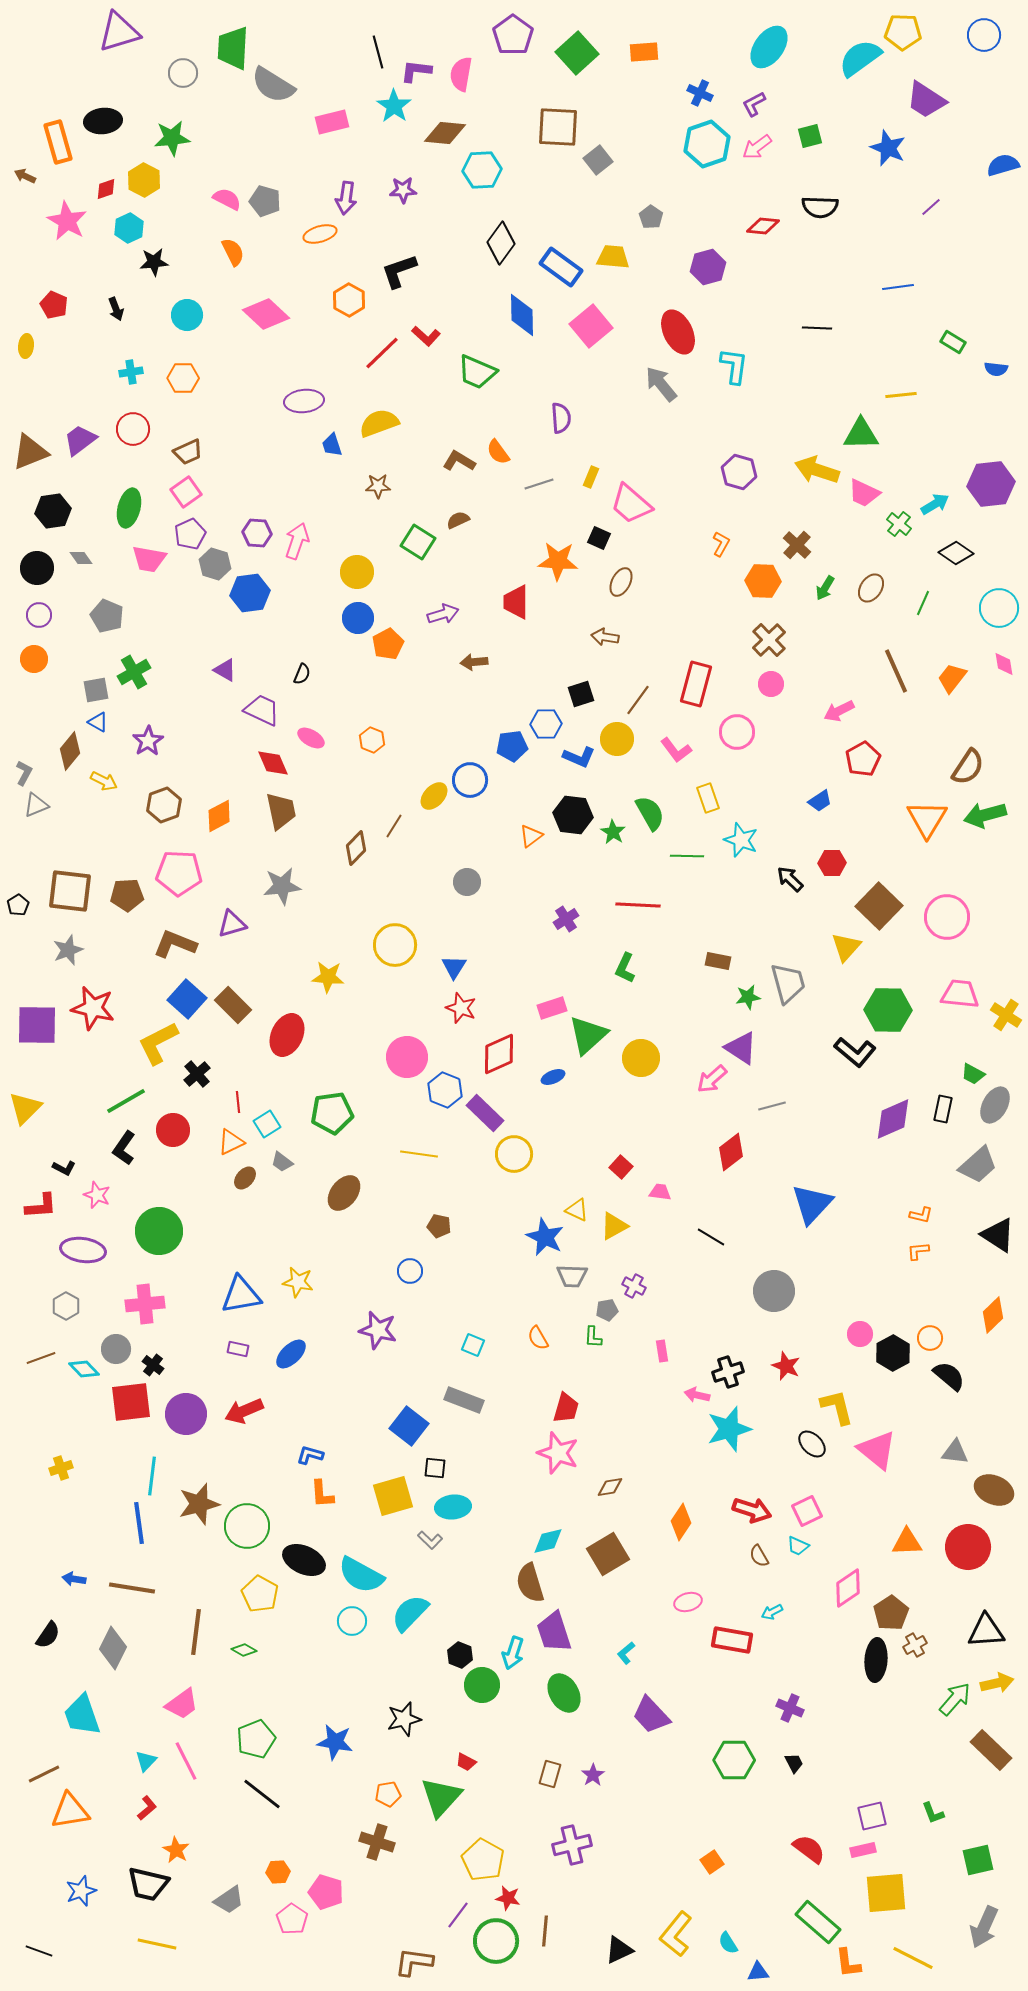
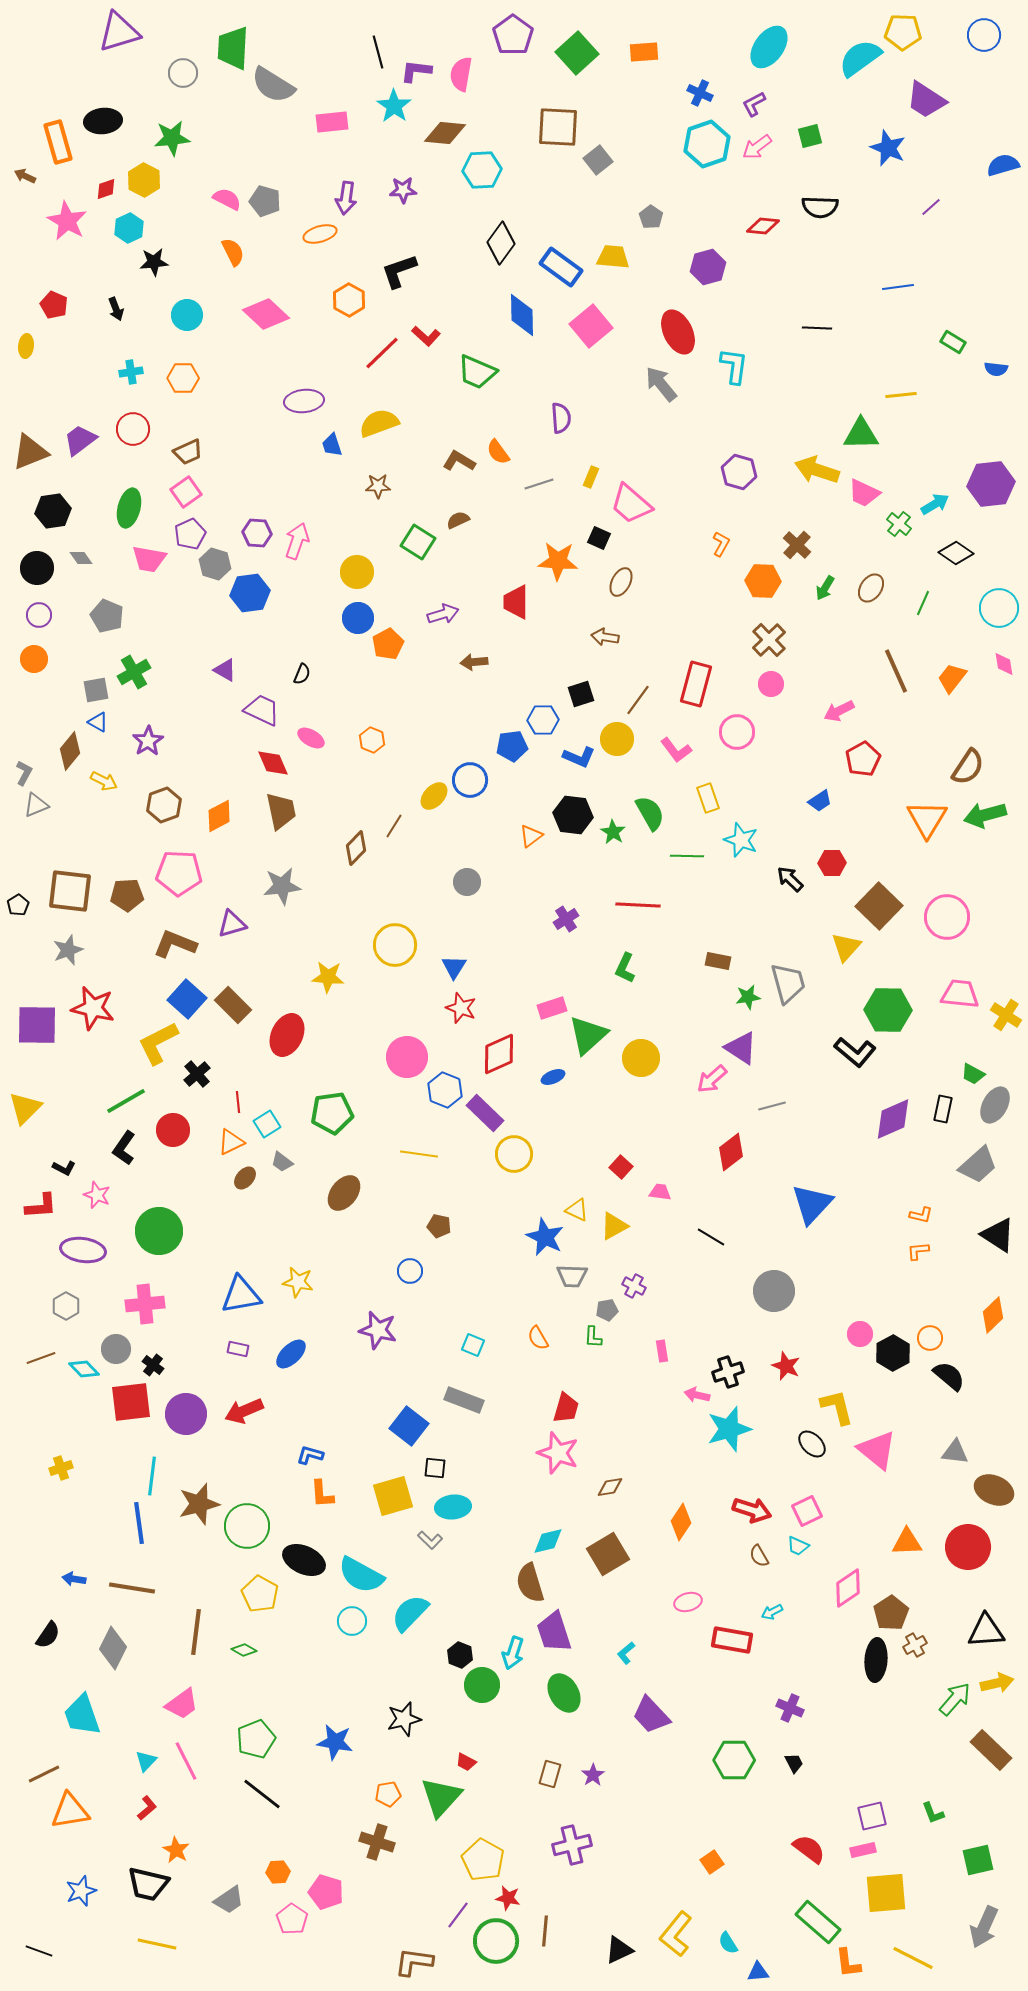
pink rectangle at (332, 122): rotated 8 degrees clockwise
blue hexagon at (546, 724): moved 3 px left, 4 px up
